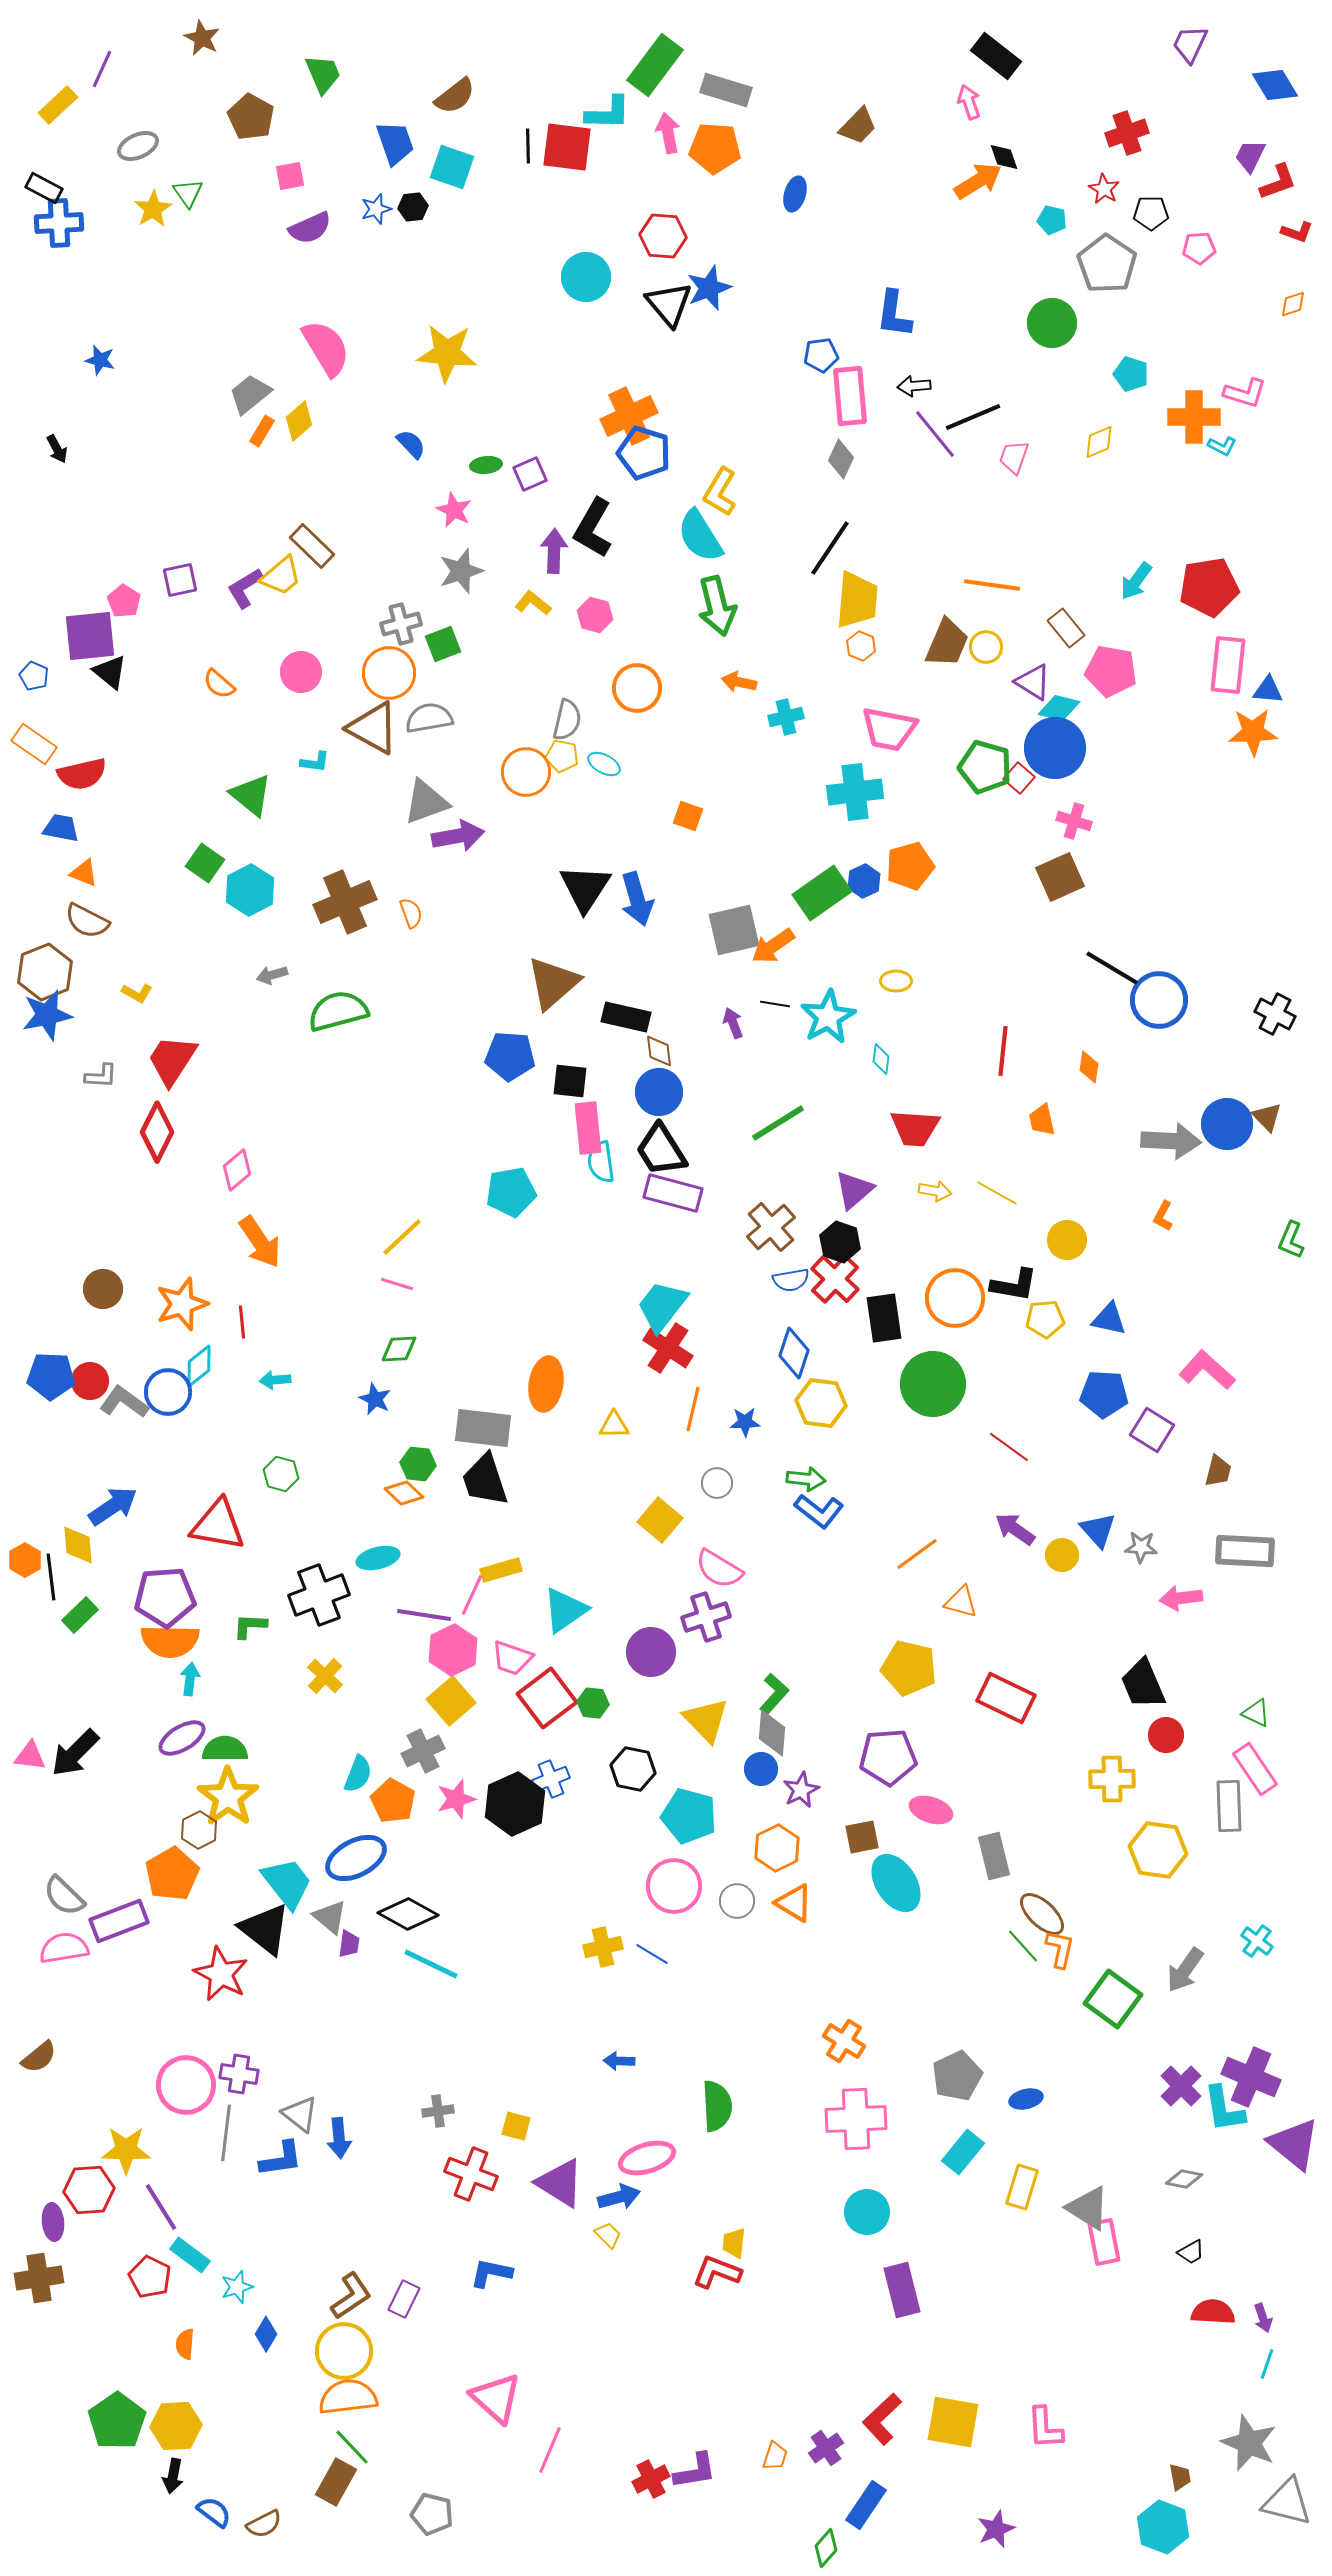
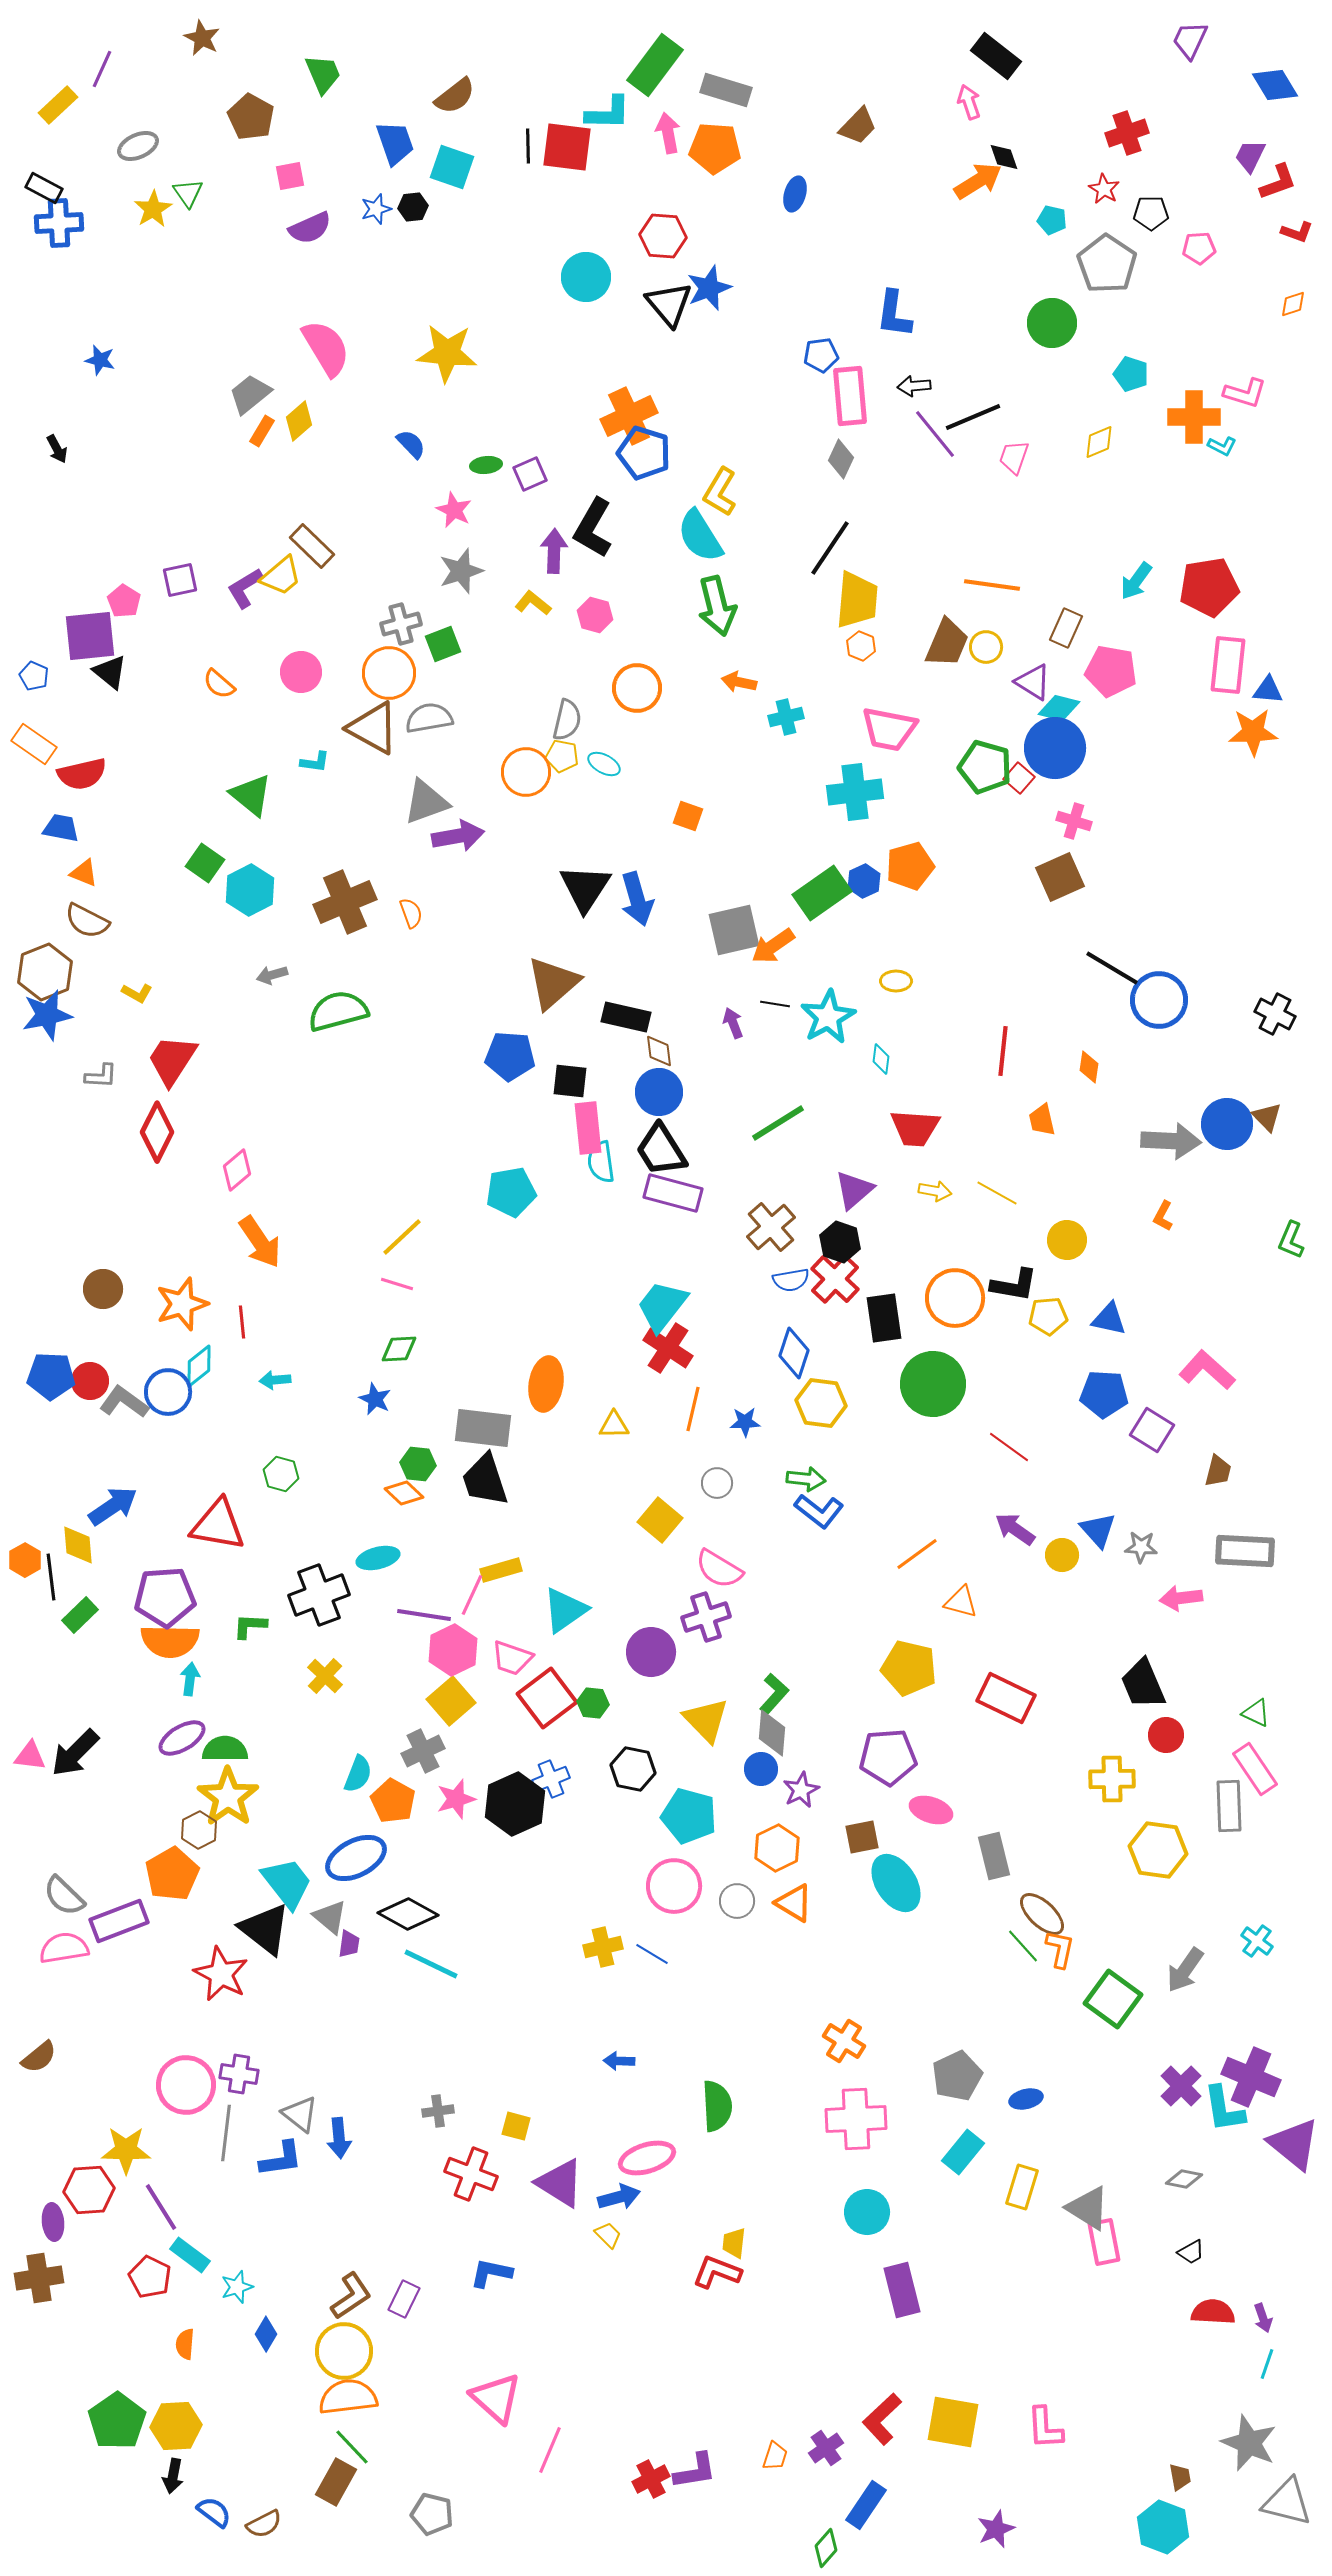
purple trapezoid at (1190, 44): moved 4 px up
brown rectangle at (1066, 628): rotated 63 degrees clockwise
yellow pentagon at (1045, 1319): moved 3 px right, 3 px up
